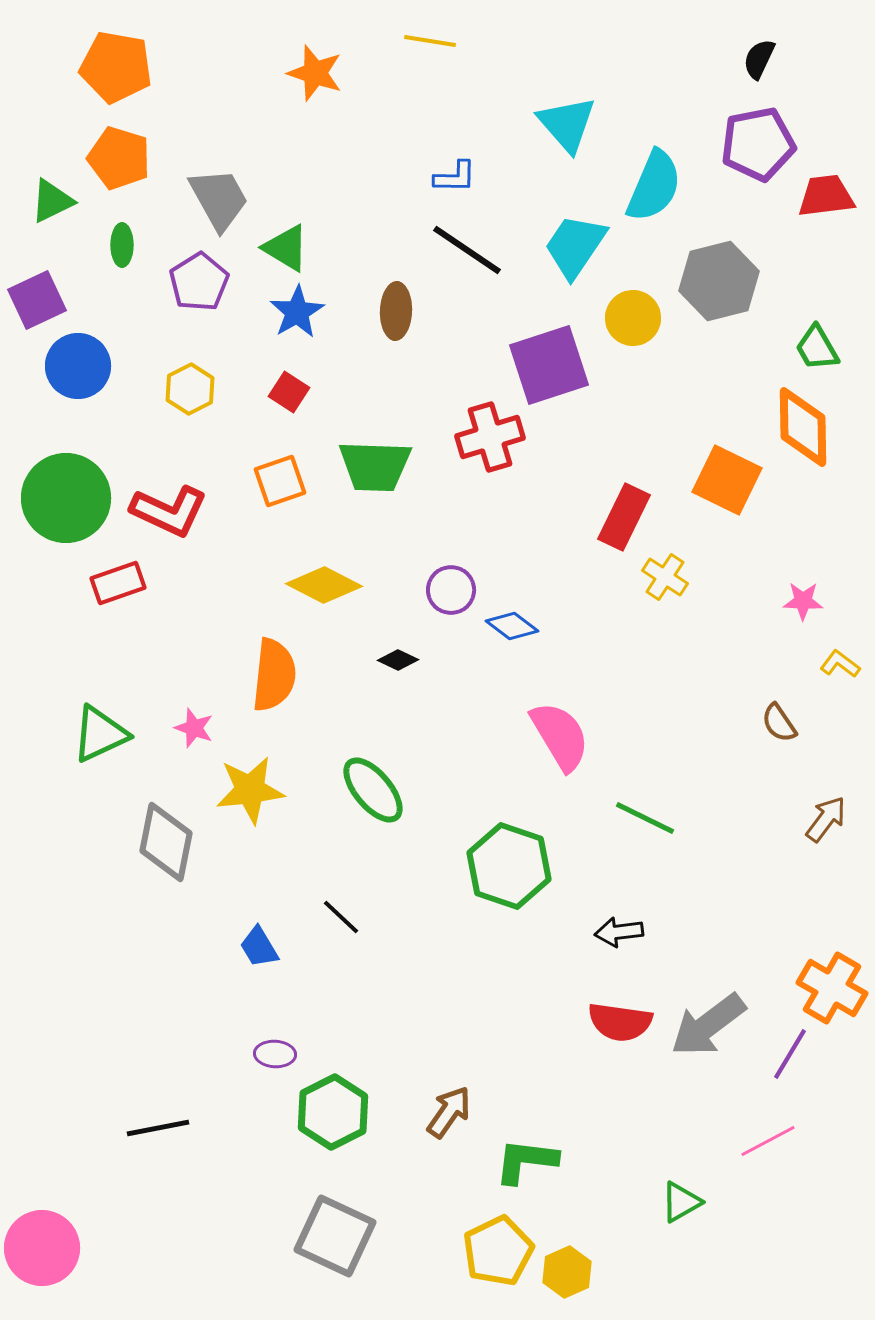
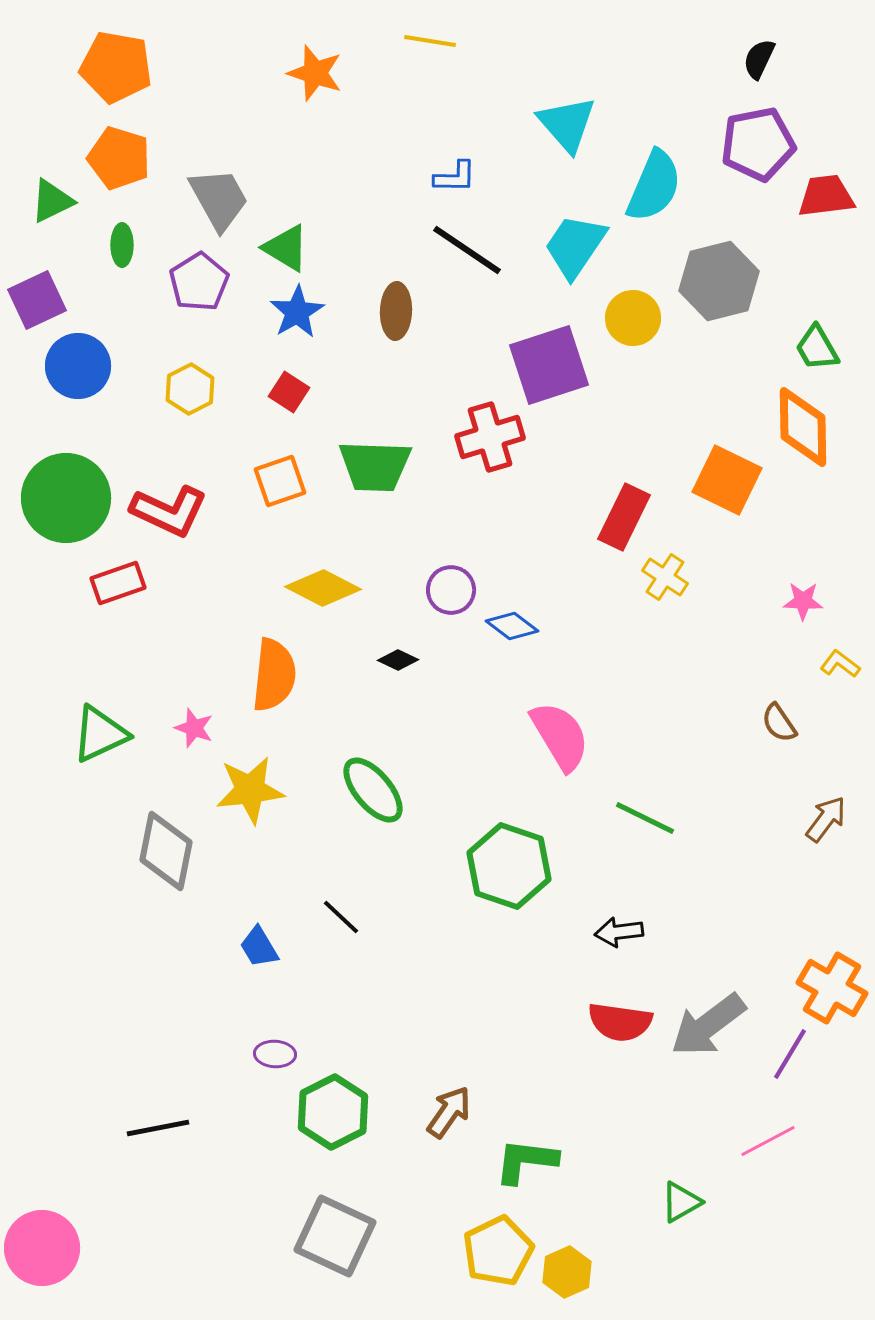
yellow diamond at (324, 585): moved 1 px left, 3 px down
gray diamond at (166, 842): moved 9 px down
